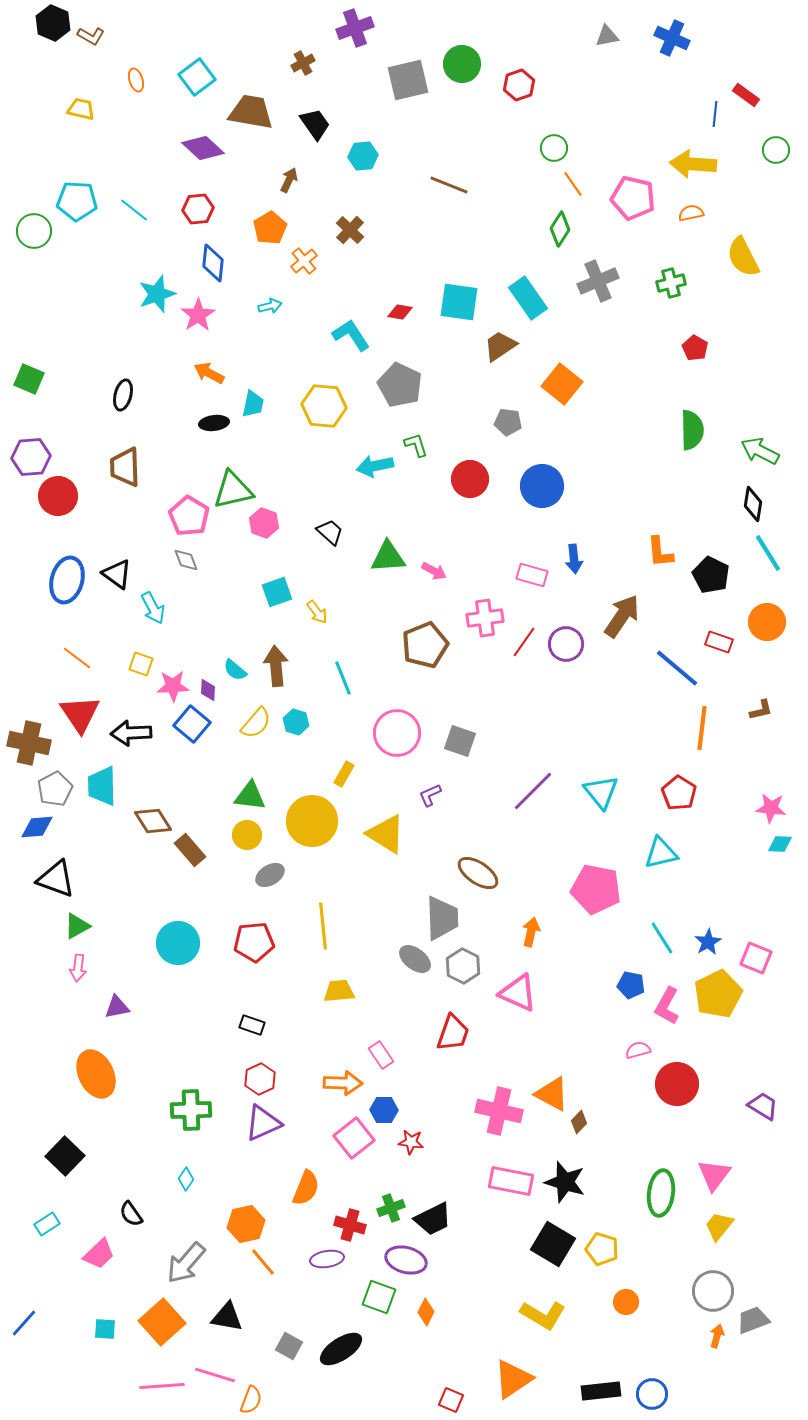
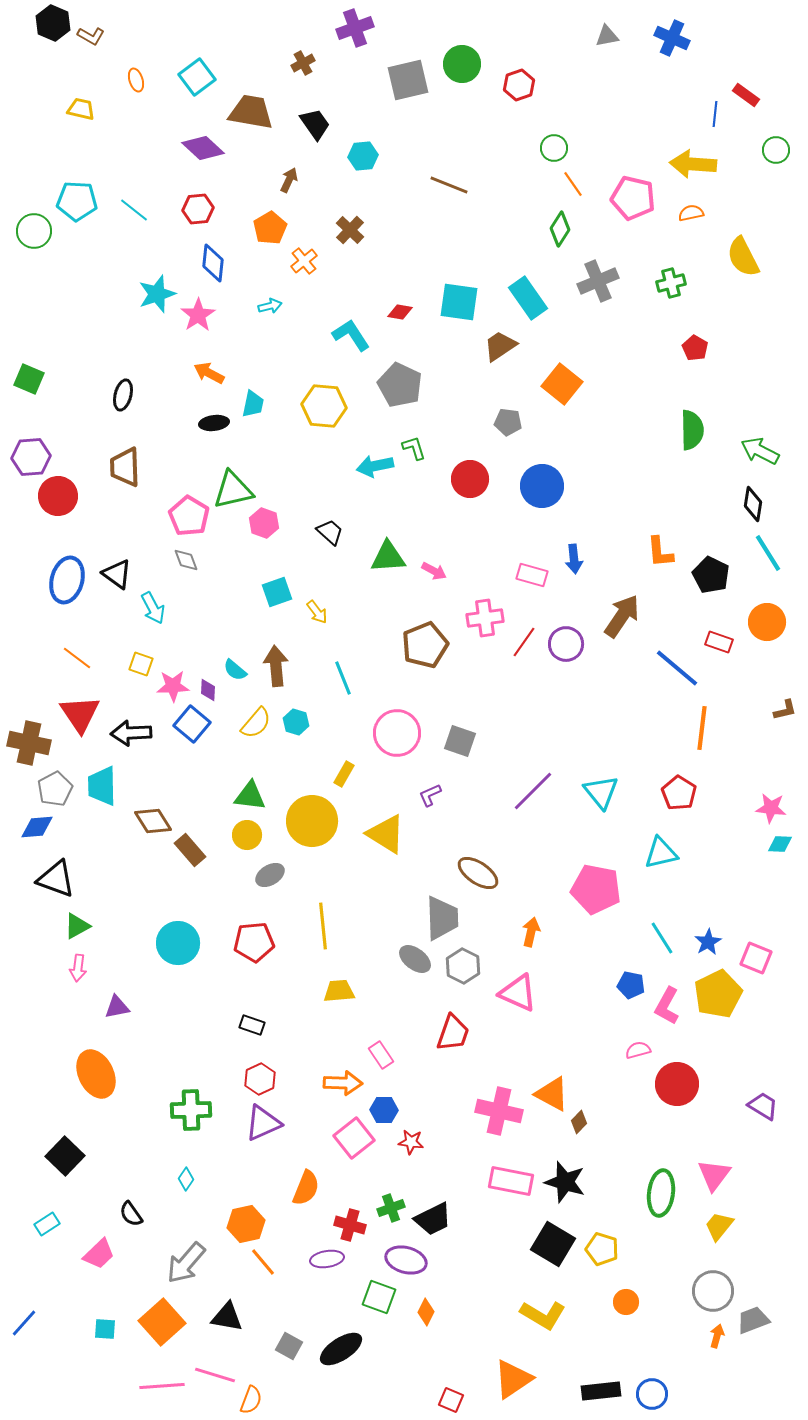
green L-shape at (416, 445): moved 2 px left, 3 px down
brown L-shape at (761, 710): moved 24 px right
